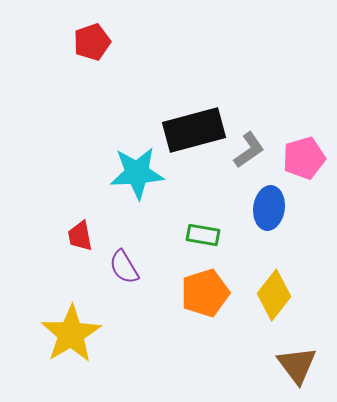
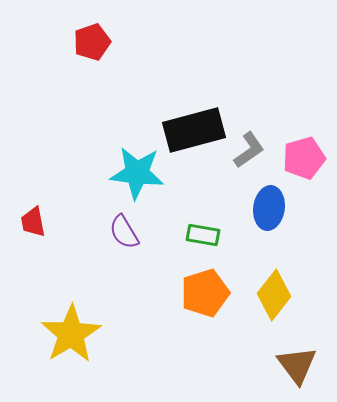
cyan star: rotated 10 degrees clockwise
red trapezoid: moved 47 px left, 14 px up
purple semicircle: moved 35 px up
